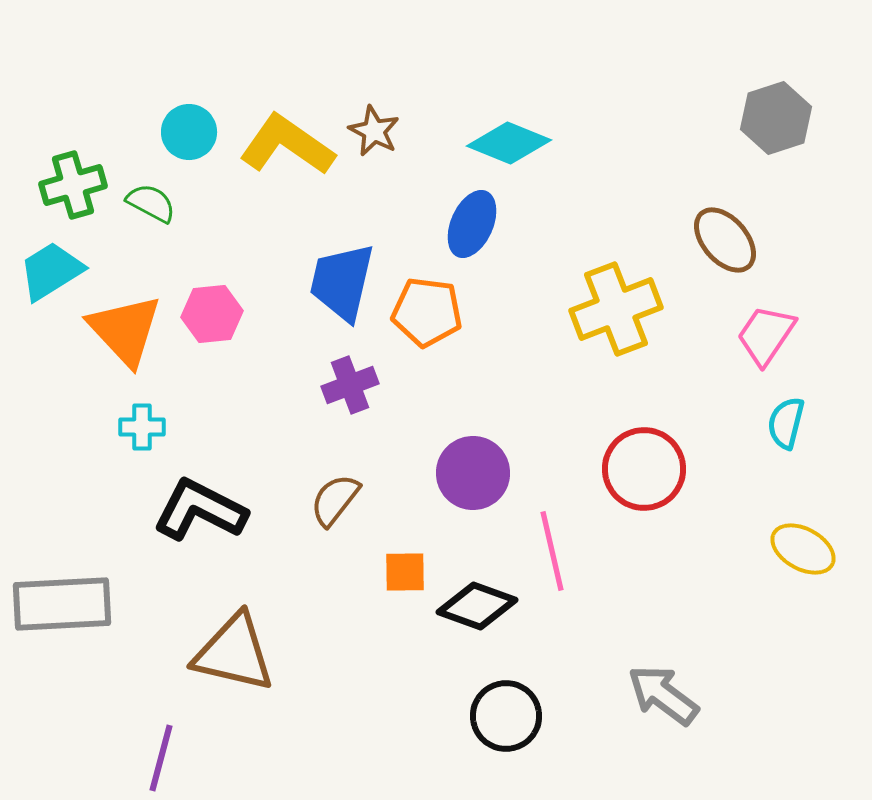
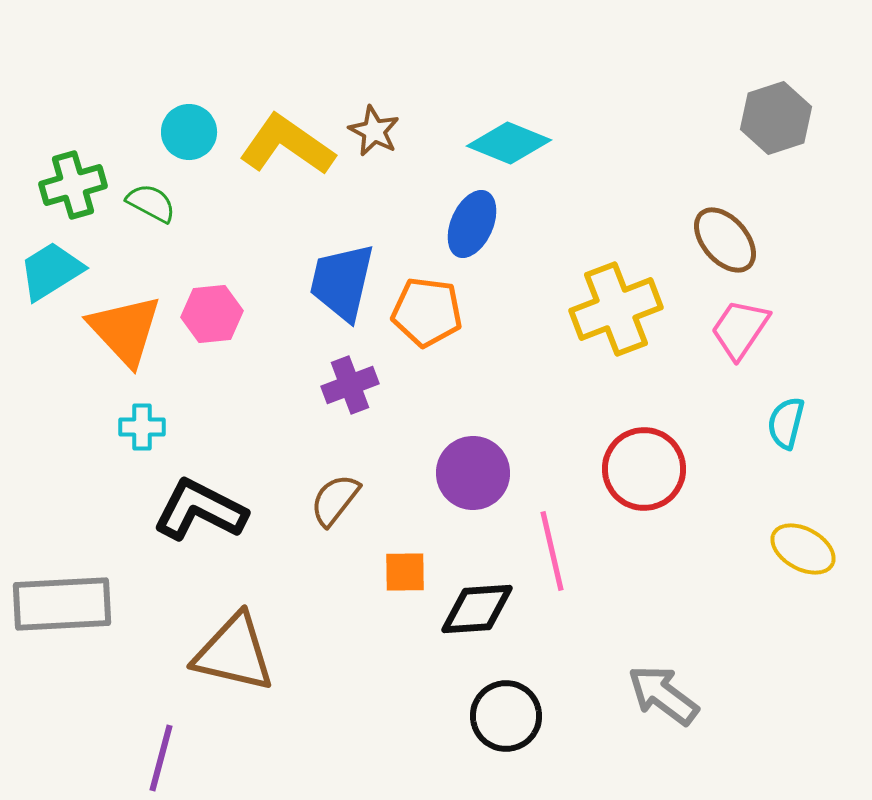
pink trapezoid: moved 26 px left, 6 px up
black diamond: moved 3 px down; rotated 24 degrees counterclockwise
